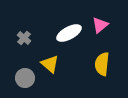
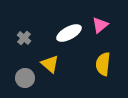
yellow semicircle: moved 1 px right
